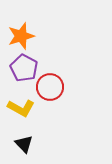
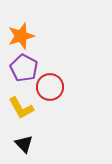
yellow L-shape: rotated 32 degrees clockwise
